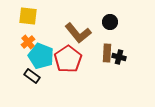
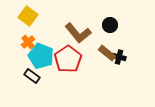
yellow square: rotated 30 degrees clockwise
black circle: moved 3 px down
brown rectangle: rotated 54 degrees counterclockwise
